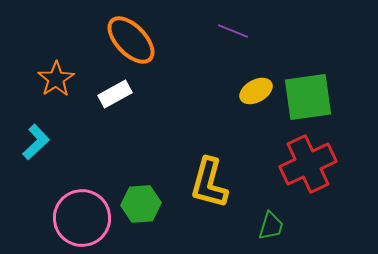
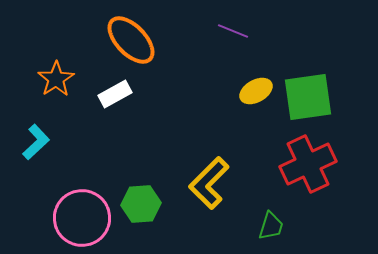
yellow L-shape: rotated 30 degrees clockwise
